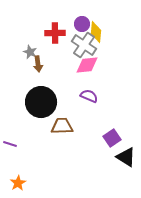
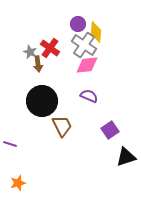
purple circle: moved 4 px left
red cross: moved 5 px left, 15 px down; rotated 36 degrees clockwise
black circle: moved 1 px right, 1 px up
brown trapezoid: rotated 65 degrees clockwise
purple square: moved 2 px left, 8 px up
black triangle: rotated 50 degrees counterclockwise
orange star: rotated 14 degrees clockwise
